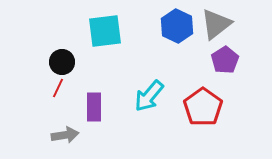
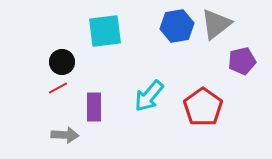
blue hexagon: rotated 24 degrees clockwise
purple pentagon: moved 17 px right, 1 px down; rotated 20 degrees clockwise
red line: rotated 36 degrees clockwise
gray arrow: rotated 12 degrees clockwise
